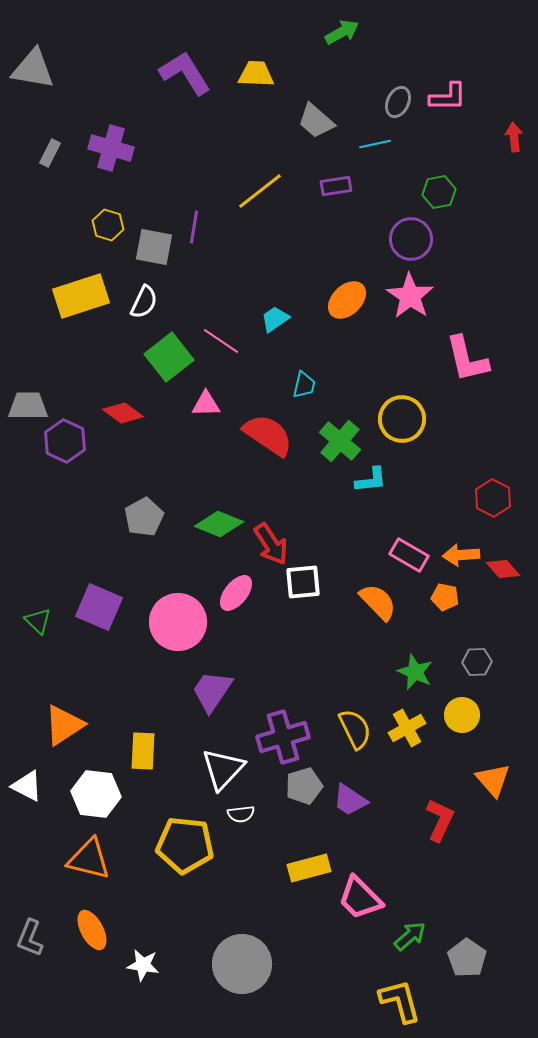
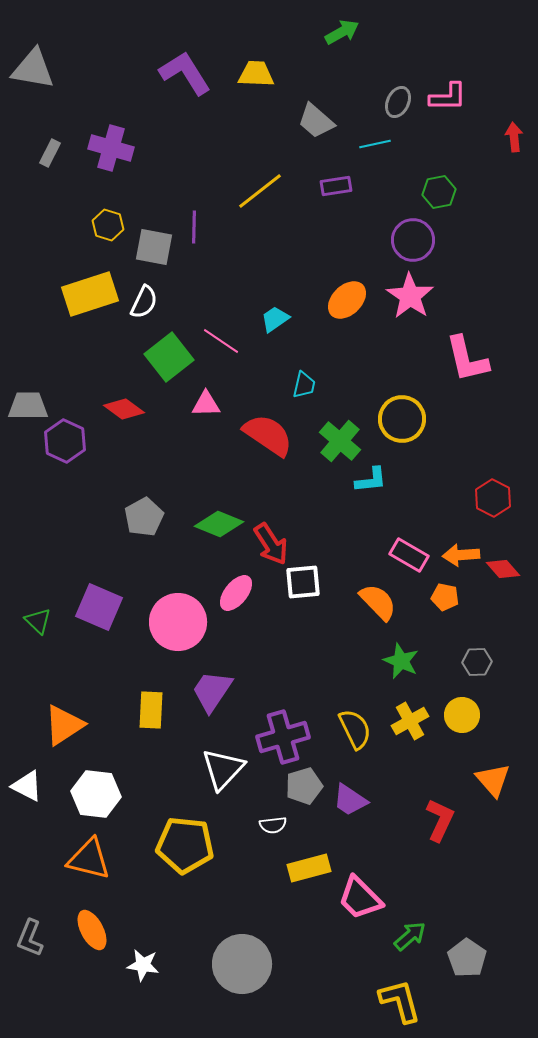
purple line at (194, 227): rotated 8 degrees counterclockwise
purple circle at (411, 239): moved 2 px right, 1 px down
yellow rectangle at (81, 296): moved 9 px right, 2 px up
red diamond at (123, 413): moved 1 px right, 4 px up
green star at (415, 672): moved 14 px left, 11 px up
yellow cross at (407, 728): moved 3 px right, 7 px up
yellow rectangle at (143, 751): moved 8 px right, 41 px up
white semicircle at (241, 814): moved 32 px right, 11 px down
